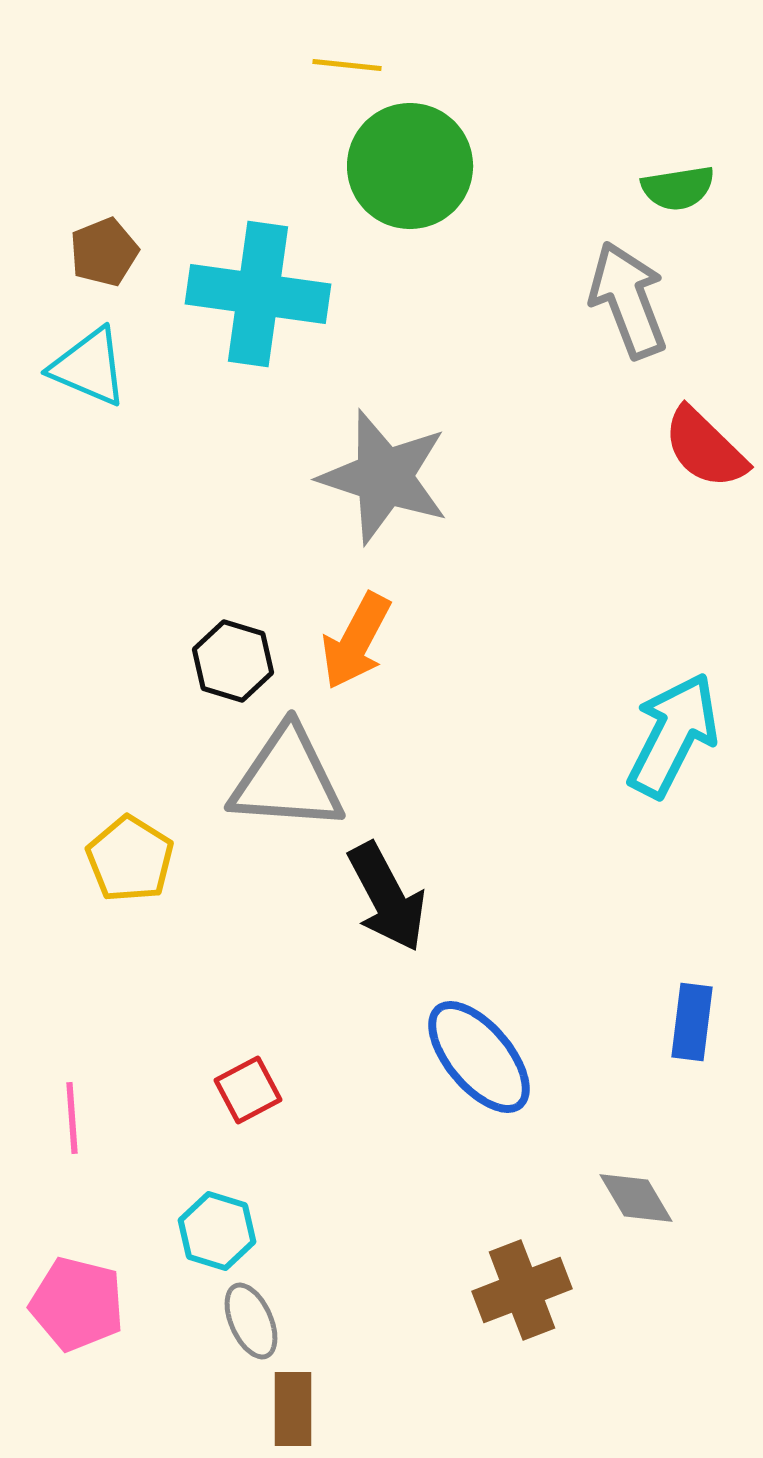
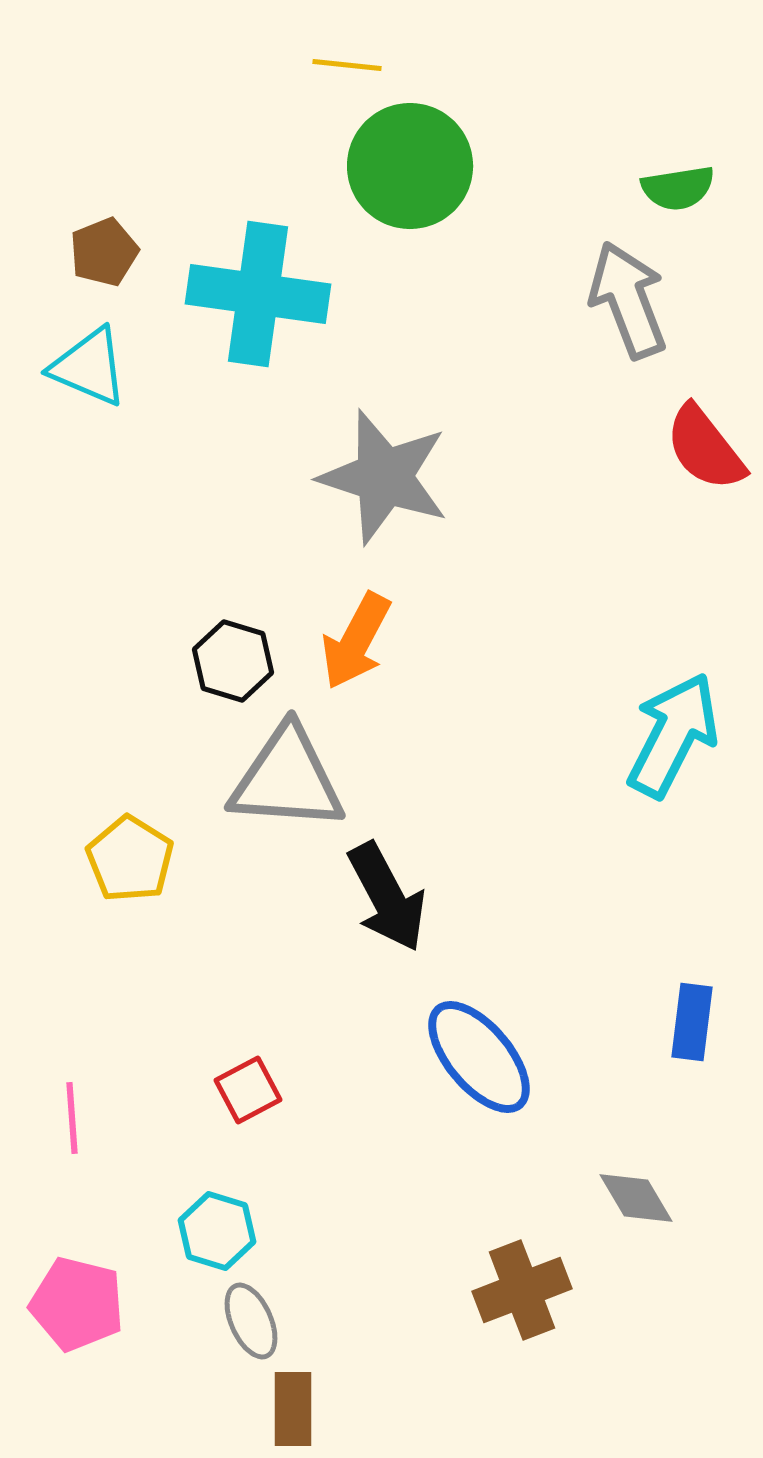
red semicircle: rotated 8 degrees clockwise
